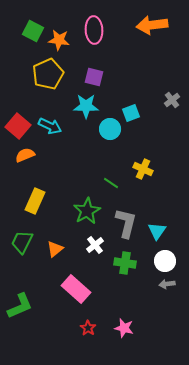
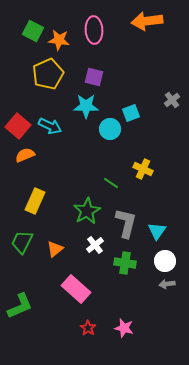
orange arrow: moved 5 px left, 4 px up
